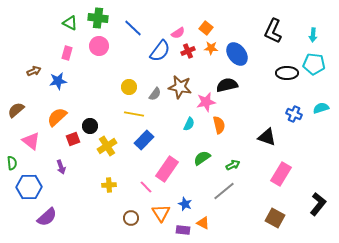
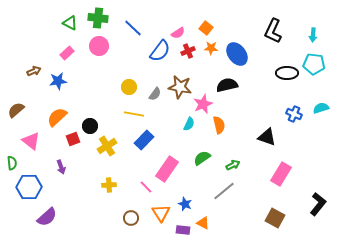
pink rectangle at (67, 53): rotated 32 degrees clockwise
pink star at (206, 102): moved 3 px left, 2 px down; rotated 12 degrees counterclockwise
